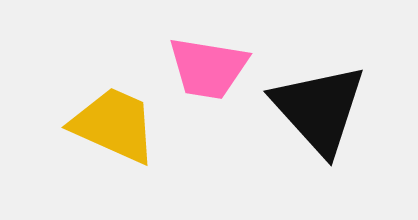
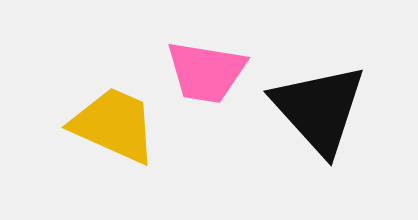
pink trapezoid: moved 2 px left, 4 px down
